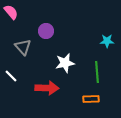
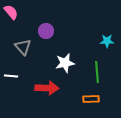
white line: rotated 40 degrees counterclockwise
